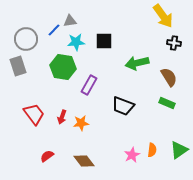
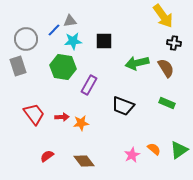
cyan star: moved 3 px left, 1 px up
brown semicircle: moved 3 px left, 9 px up
red arrow: rotated 112 degrees counterclockwise
orange semicircle: moved 2 px right, 1 px up; rotated 56 degrees counterclockwise
